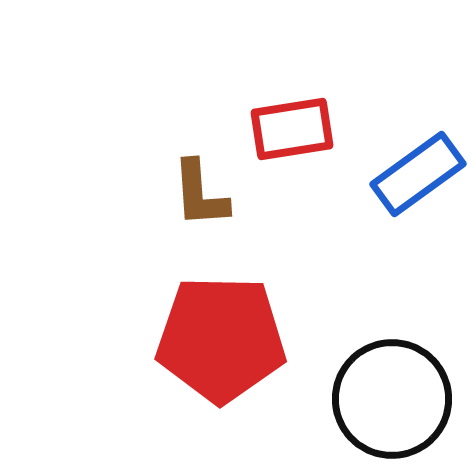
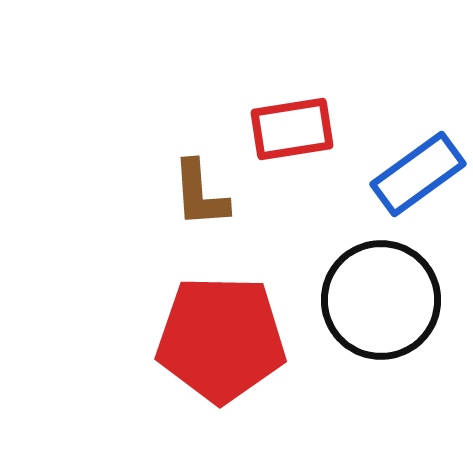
black circle: moved 11 px left, 99 px up
